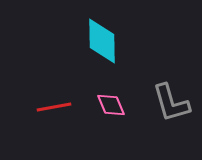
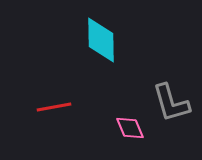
cyan diamond: moved 1 px left, 1 px up
pink diamond: moved 19 px right, 23 px down
